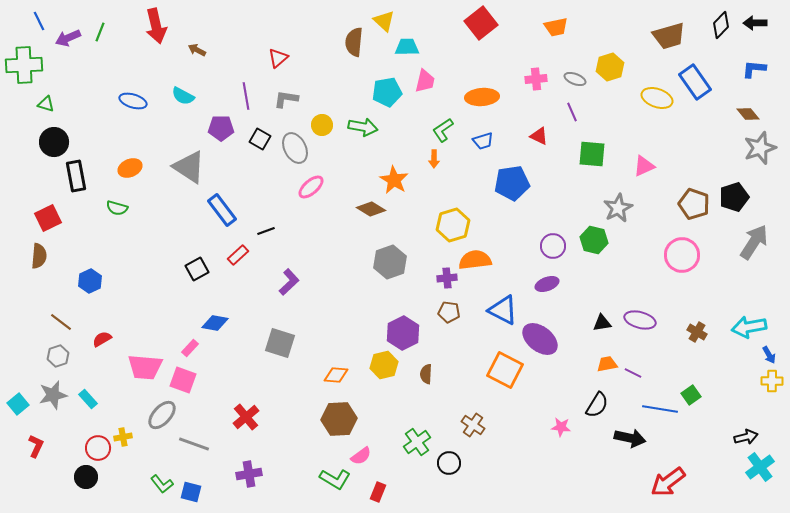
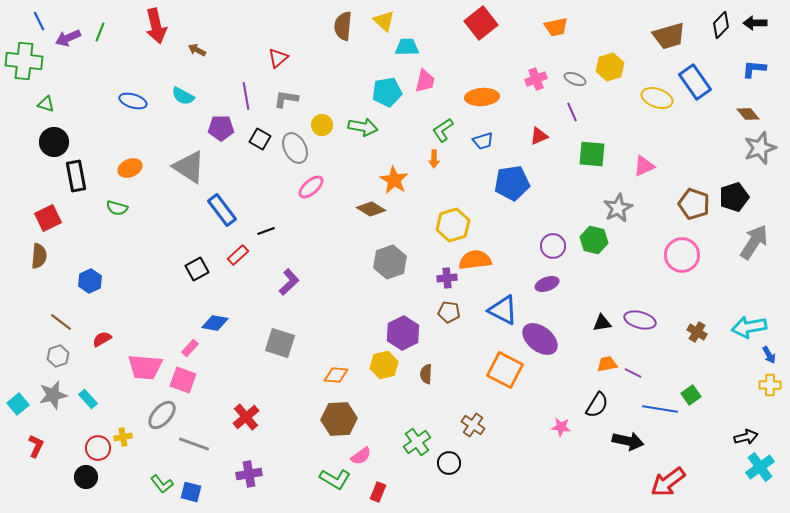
brown semicircle at (354, 42): moved 11 px left, 16 px up
green cross at (24, 65): moved 4 px up; rotated 9 degrees clockwise
pink cross at (536, 79): rotated 15 degrees counterclockwise
red triangle at (539, 136): rotated 48 degrees counterclockwise
yellow cross at (772, 381): moved 2 px left, 4 px down
black arrow at (630, 438): moved 2 px left, 3 px down
